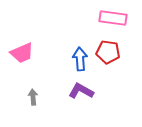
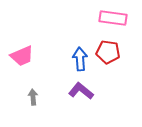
pink trapezoid: moved 3 px down
purple L-shape: rotated 10 degrees clockwise
